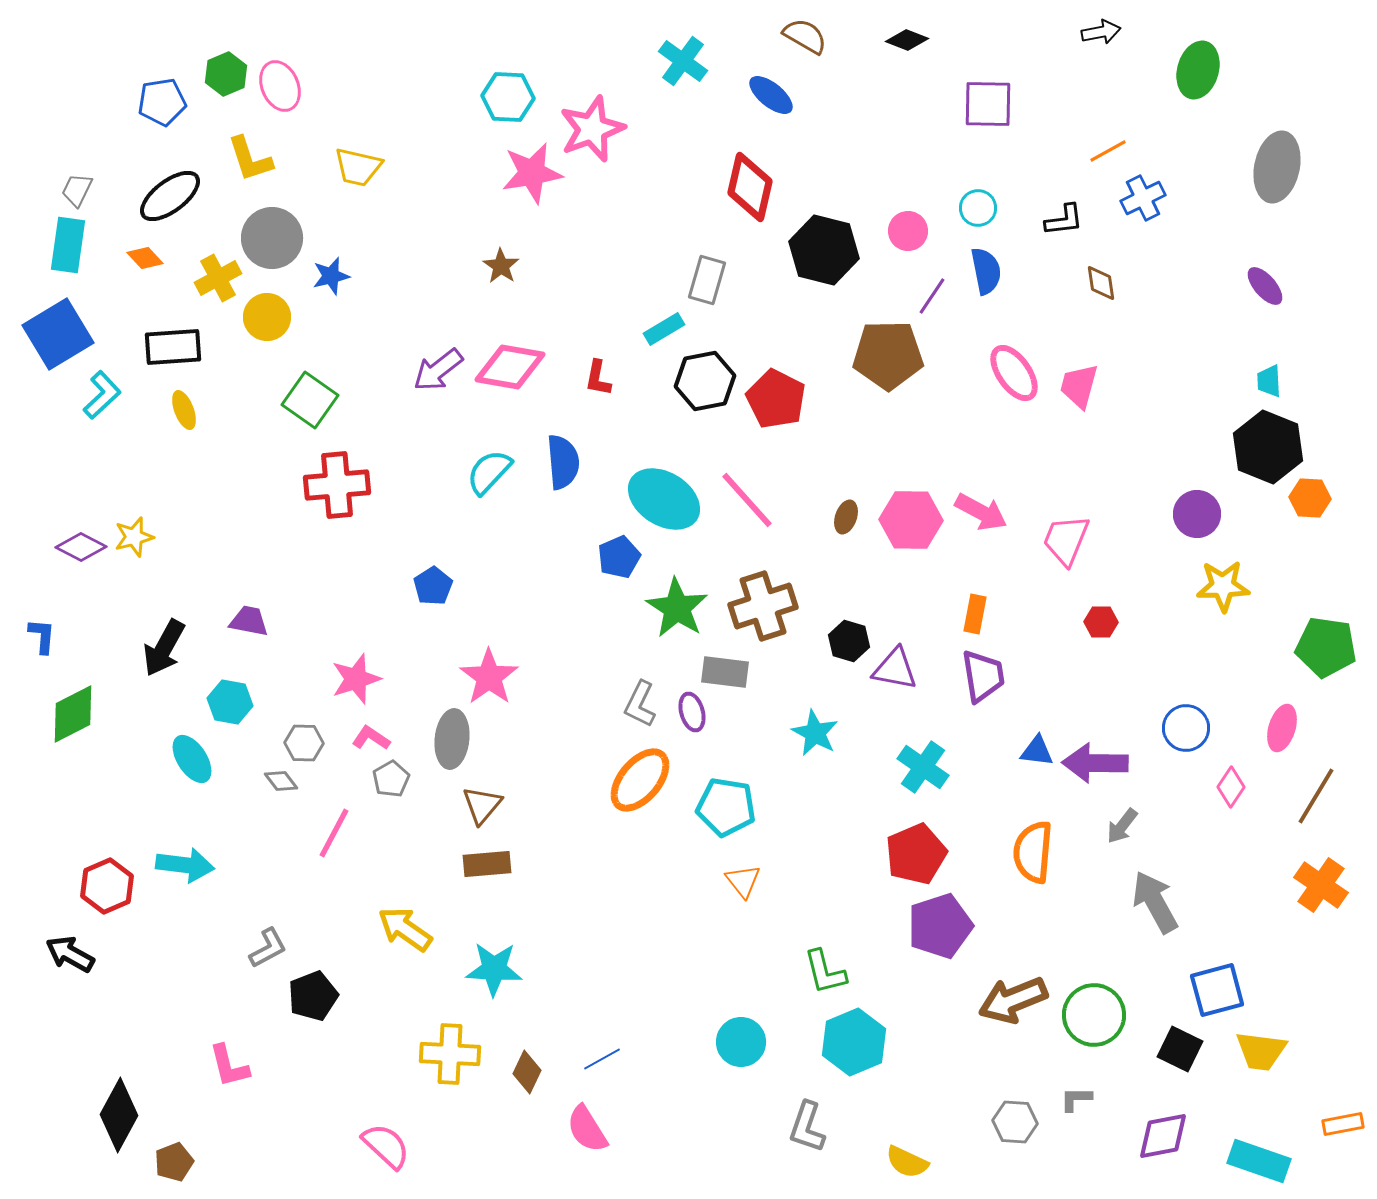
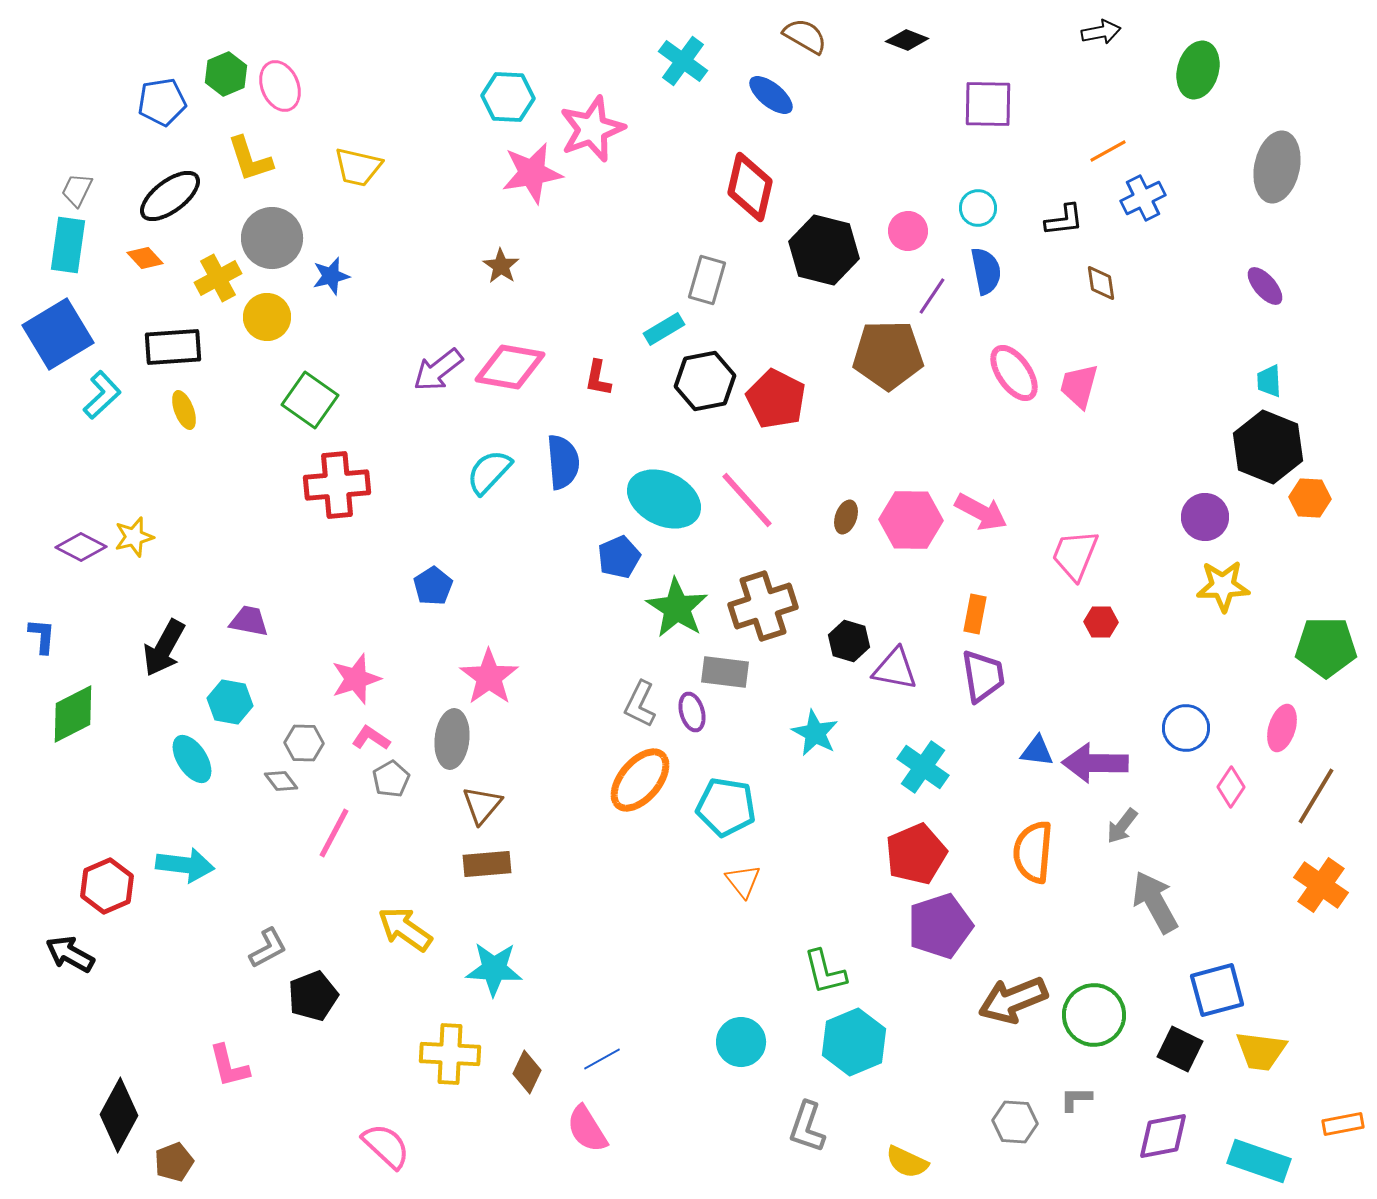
cyan ellipse at (664, 499): rotated 6 degrees counterclockwise
purple circle at (1197, 514): moved 8 px right, 3 px down
pink trapezoid at (1066, 540): moved 9 px right, 15 px down
green pentagon at (1326, 647): rotated 8 degrees counterclockwise
